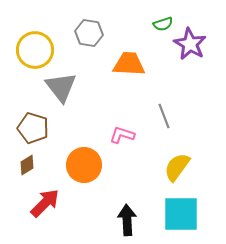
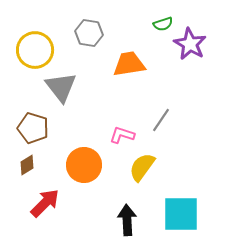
orange trapezoid: rotated 12 degrees counterclockwise
gray line: moved 3 px left, 4 px down; rotated 55 degrees clockwise
yellow semicircle: moved 35 px left
